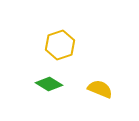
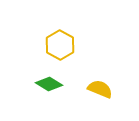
yellow hexagon: rotated 12 degrees counterclockwise
